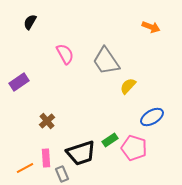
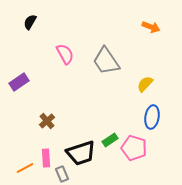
yellow semicircle: moved 17 px right, 2 px up
blue ellipse: rotated 50 degrees counterclockwise
